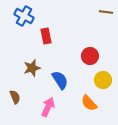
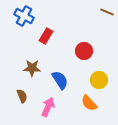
brown line: moved 1 px right; rotated 16 degrees clockwise
red rectangle: rotated 42 degrees clockwise
red circle: moved 6 px left, 5 px up
brown star: rotated 18 degrees clockwise
yellow circle: moved 4 px left
brown semicircle: moved 7 px right, 1 px up
